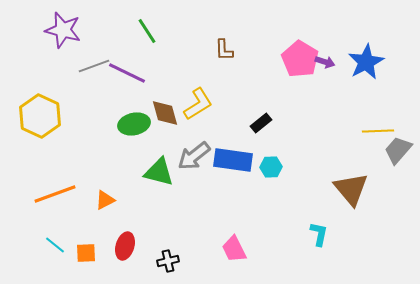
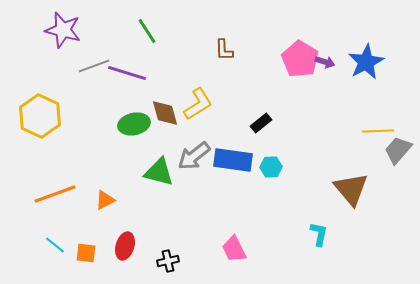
purple line: rotated 9 degrees counterclockwise
orange square: rotated 10 degrees clockwise
